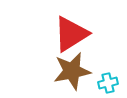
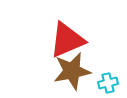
red triangle: moved 4 px left, 6 px down; rotated 9 degrees clockwise
